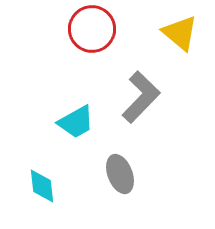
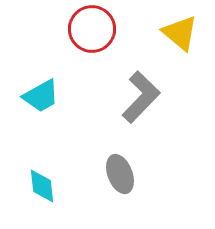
cyan trapezoid: moved 35 px left, 26 px up
